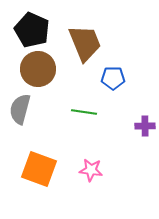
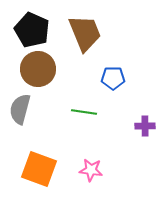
brown trapezoid: moved 10 px up
